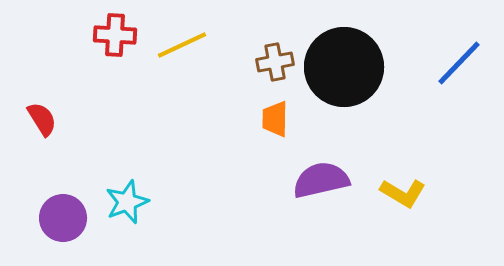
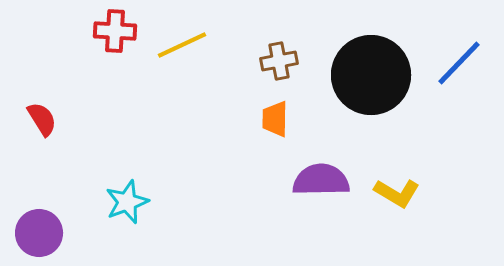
red cross: moved 4 px up
brown cross: moved 4 px right, 1 px up
black circle: moved 27 px right, 8 px down
purple semicircle: rotated 12 degrees clockwise
yellow L-shape: moved 6 px left
purple circle: moved 24 px left, 15 px down
